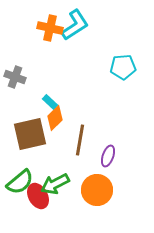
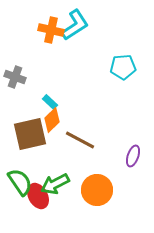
orange cross: moved 1 px right, 2 px down
orange diamond: moved 3 px left, 2 px down
brown line: rotated 72 degrees counterclockwise
purple ellipse: moved 25 px right
green semicircle: rotated 84 degrees counterclockwise
